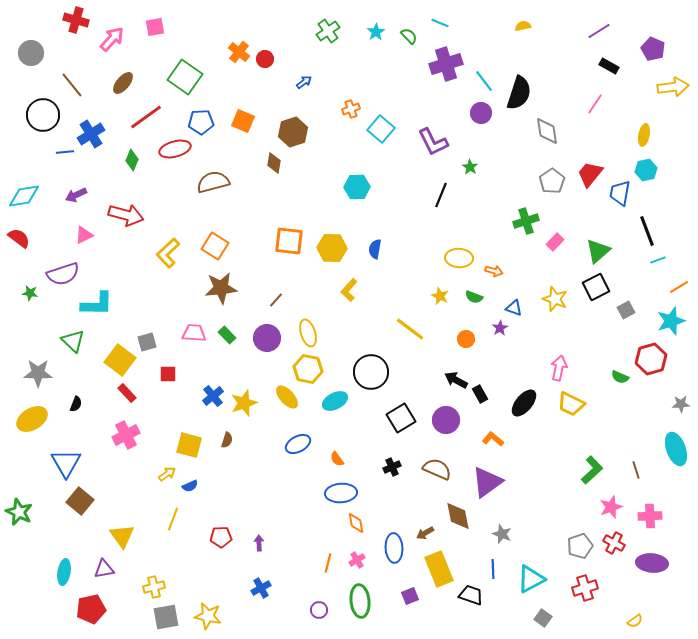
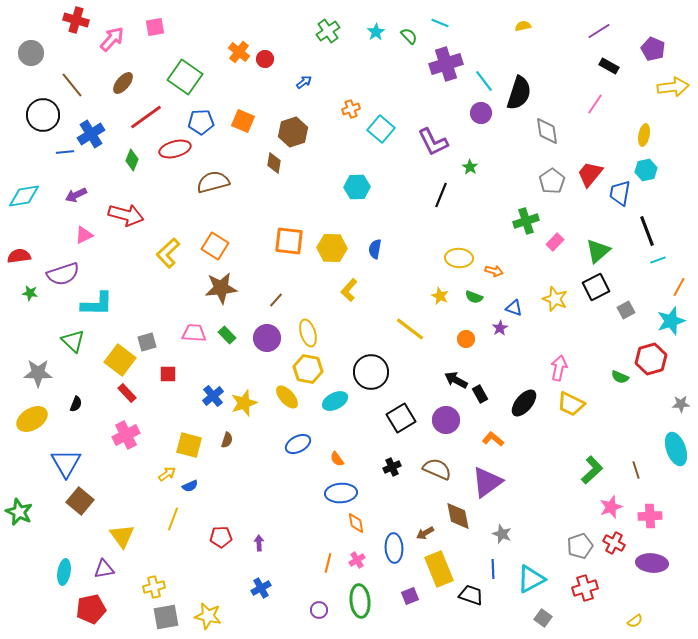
red semicircle at (19, 238): moved 18 px down; rotated 45 degrees counterclockwise
orange line at (679, 287): rotated 30 degrees counterclockwise
